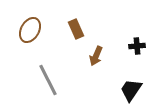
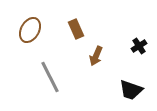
black cross: moved 2 px right; rotated 28 degrees counterclockwise
gray line: moved 2 px right, 3 px up
black trapezoid: rotated 105 degrees counterclockwise
